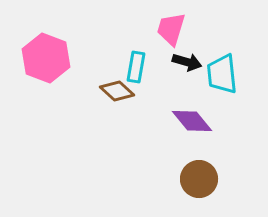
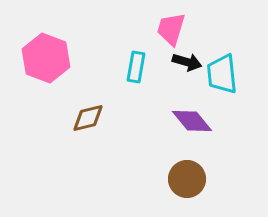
brown diamond: moved 29 px left, 27 px down; rotated 56 degrees counterclockwise
brown circle: moved 12 px left
